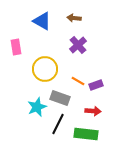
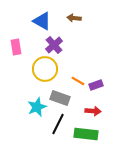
purple cross: moved 24 px left
